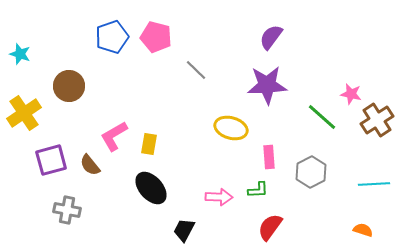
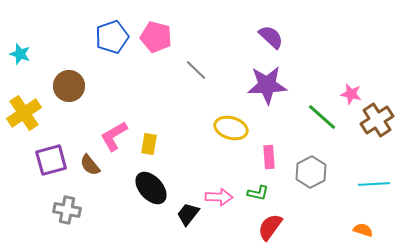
purple semicircle: rotated 96 degrees clockwise
green L-shape: moved 3 px down; rotated 15 degrees clockwise
black trapezoid: moved 4 px right, 16 px up; rotated 10 degrees clockwise
